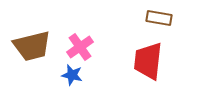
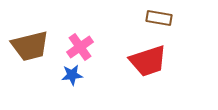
brown trapezoid: moved 2 px left
red trapezoid: rotated 114 degrees counterclockwise
blue star: rotated 20 degrees counterclockwise
